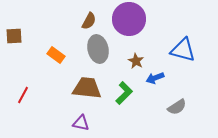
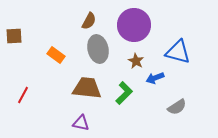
purple circle: moved 5 px right, 6 px down
blue triangle: moved 5 px left, 2 px down
